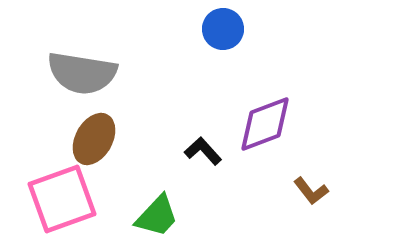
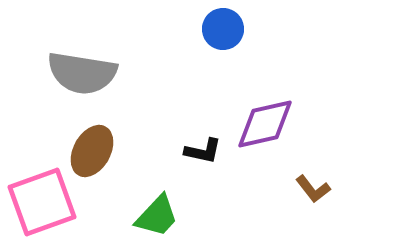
purple diamond: rotated 8 degrees clockwise
brown ellipse: moved 2 px left, 12 px down
black L-shape: rotated 144 degrees clockwise
brown L-shape: moved 2 px right, 2 px up
pink square: moved 20 px left, 3 px down
